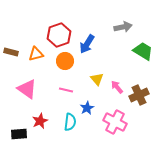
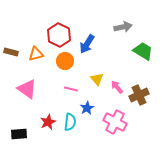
red hexagon: rotated 15 degrees counterclockwise
pink line: moved 5 px right, 1 px up
red star: moved 8 px right, 1 px down
